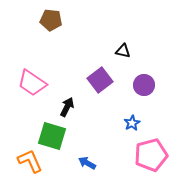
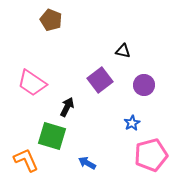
brown pentagon: rotated 15 degrees clockwise
orange L-shape: moved 4 px left, 1 px up
